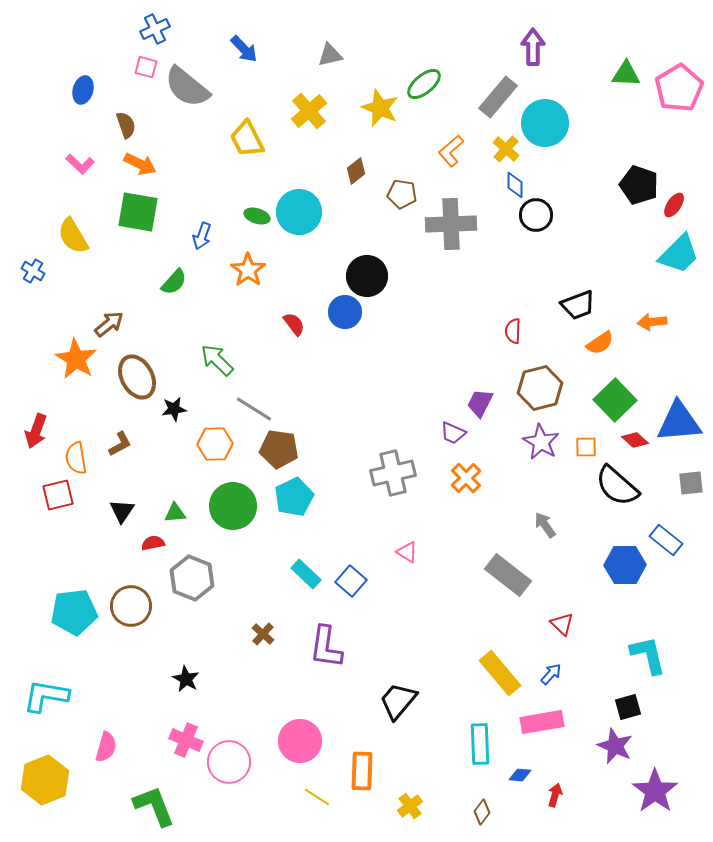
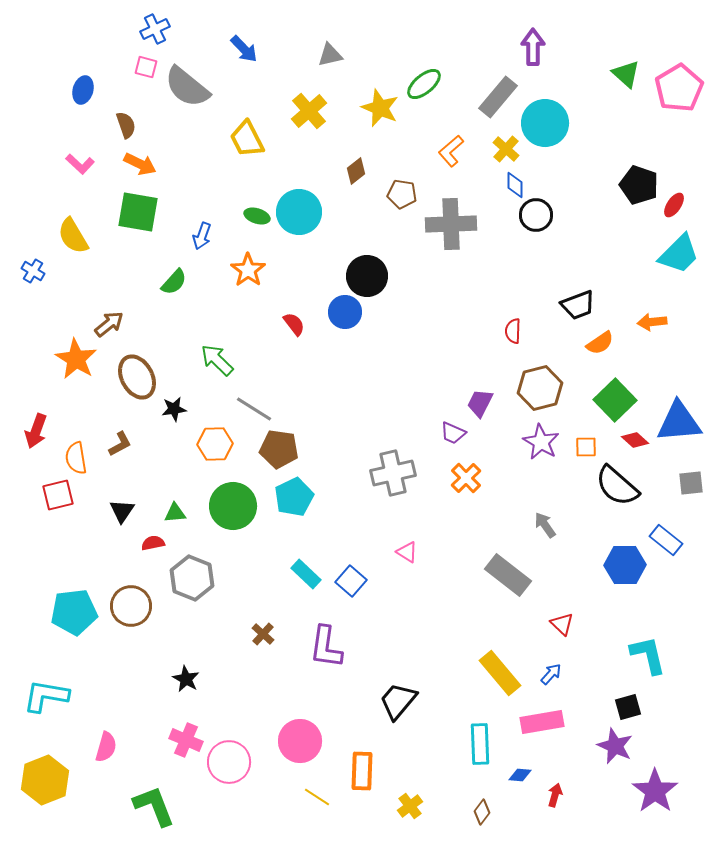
green triangle at (626, 74): rotated 40 degrees clockwise
